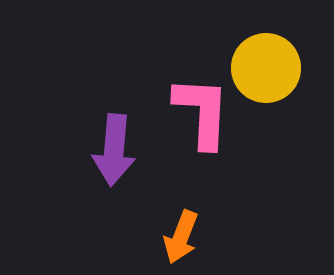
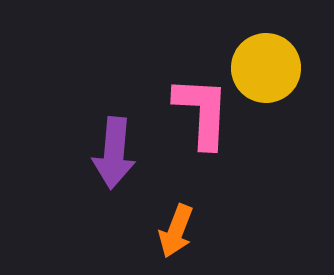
purple arrow: moved 3 px down
orange arrow: moved 5 px left, 6 px up
